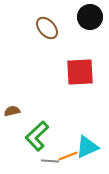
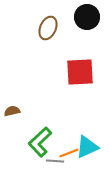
black circle: moved 3 px left
brown ellipse: moved 1 px right; rotated 65 degrees clockwise
green L-shape: moved 3 px right, 6 px down
orange line: moved 1 px right, 3 px up
gray line: moved 5 px right
